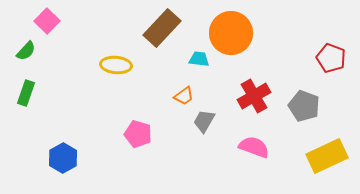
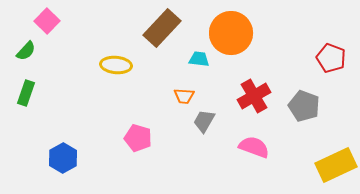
orange trapezoid: rotated 40 degrees clockwise
pink pentagon: moved 4 px down
yellow rectangle: moved 9 px right, 9 px down
